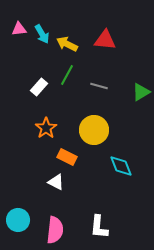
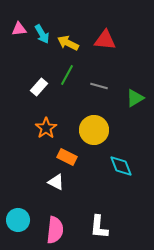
yellow arrow: moved 1 px right, 1 px up
green triangle: moved 6 px left, 6 px down
